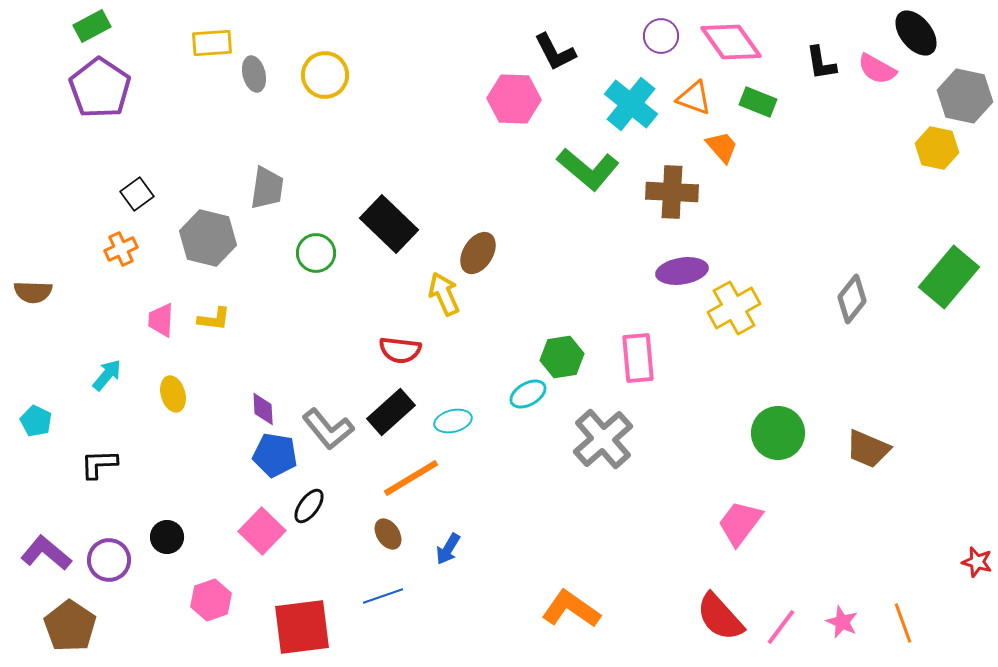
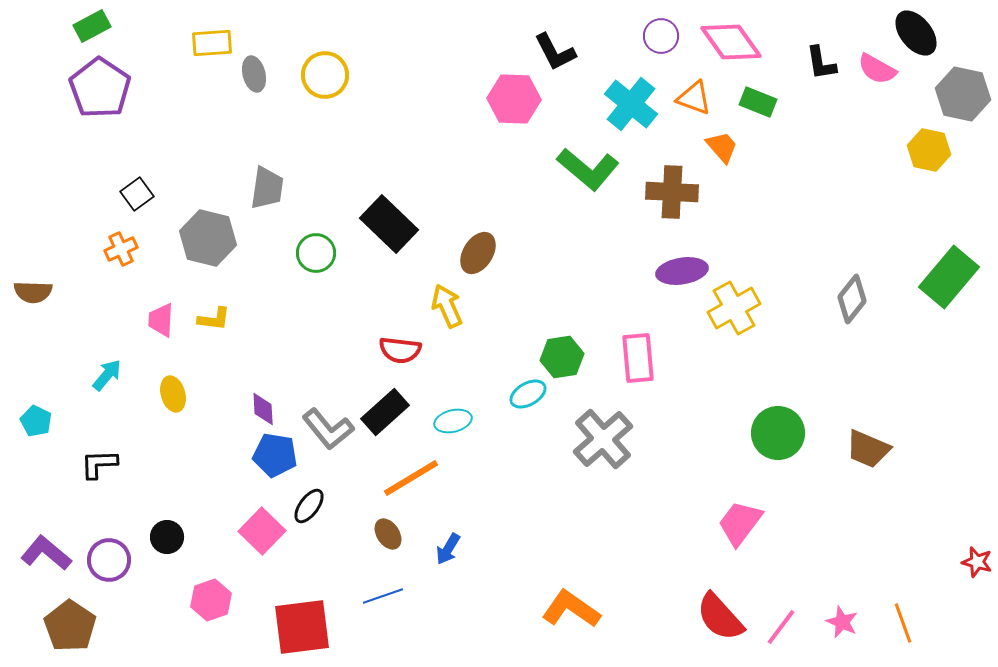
gray hexagon at (965, 96): moved 2 px left, 2 px up
yellow hexagon at (937, 148): moved 8 px left, 2 px down
yellow arrow at (444, 294): moved 3 px right, 12 px down
black rectangle at (391, 412): moved 6 px left
